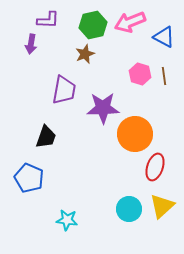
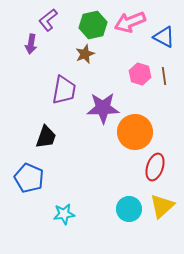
purple L-shape: rotated 140 degrees clockwise
orange circle: moved 2 px up
cyan star: moved 3 px left, 6 px up; rotated 15 degrees counterclockwise
